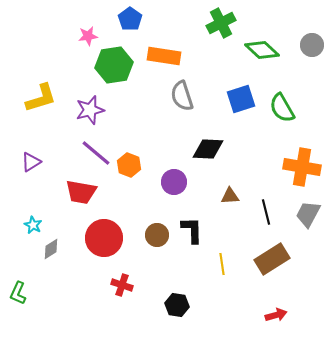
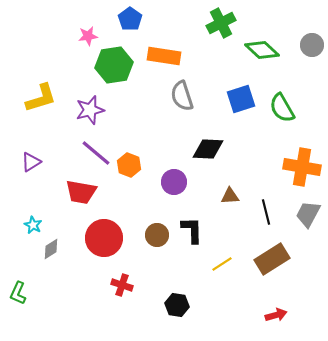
yellow line: rotated 65 degrees clockwise
